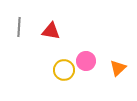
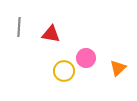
red triangle: moved 3 px down
pink circle: moved 3 px up
yellow circle: moved 1 px down
